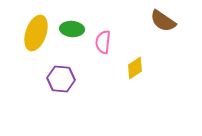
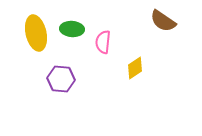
yellow ellipse: rotated 32 degrees counterclockwise
